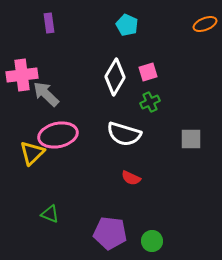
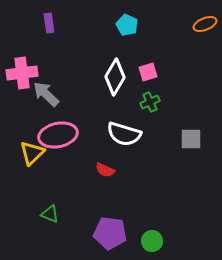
pink cross: moved 2 px up
red semicircle: moved 26 px left, 8 px up
